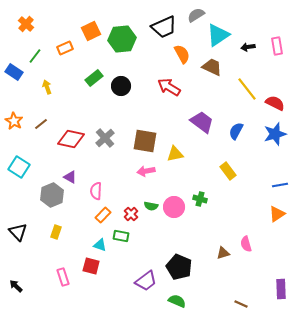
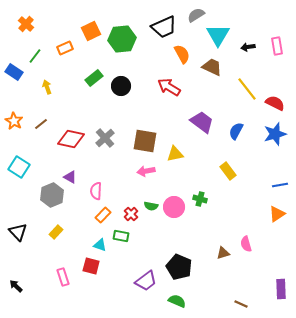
cyan triangle at (218, 35): rotated 25 degrees counterclockwise
yellow rectangle at (56, 232): rotated 24 degrees clockwise
